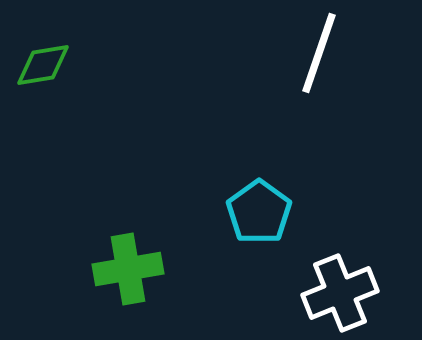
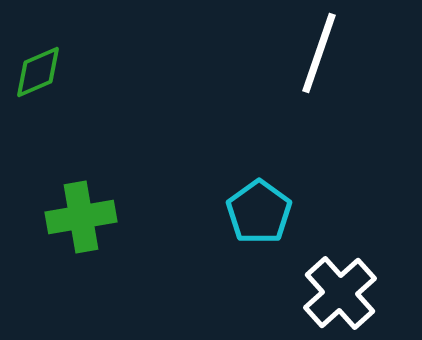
green diamond: moved 5 px left, 7 px down; rotated 14 degrees counterclockwise
green cross: moved 47 px left, 52 px up
white cross: rotated 20 degrees counterclockwise
